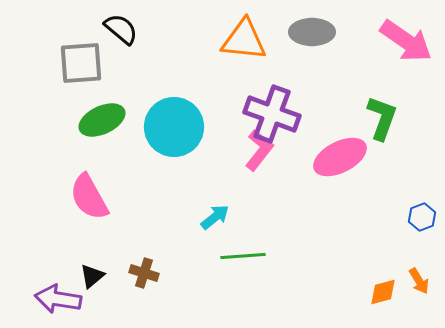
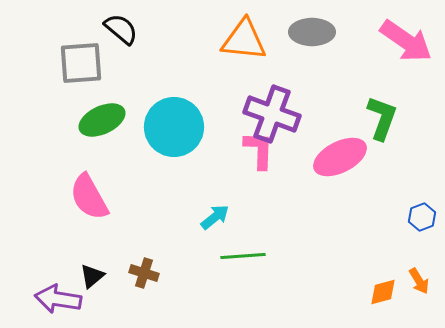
pink L-shape: rotated 36 degrees counterclockwise
